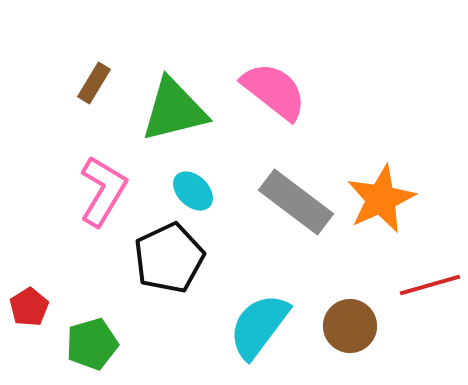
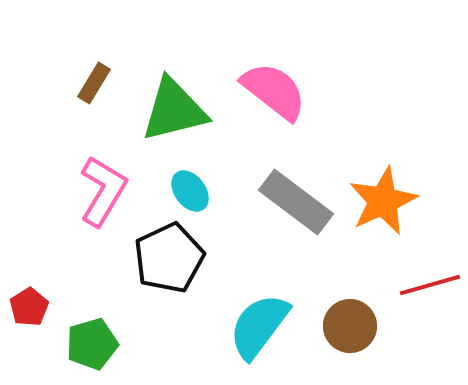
cyan ellipse: moved 3 px left; rotated 9 degrees clockwise
orange star: moved 2 px right, 2 px down
